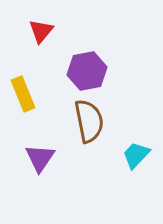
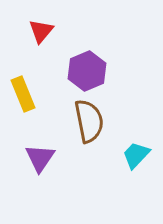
purple hexagon: rotated 12 degrees counterclockwise
